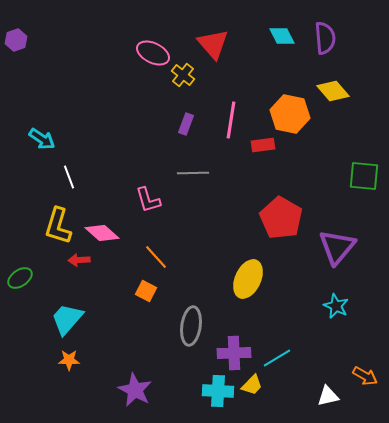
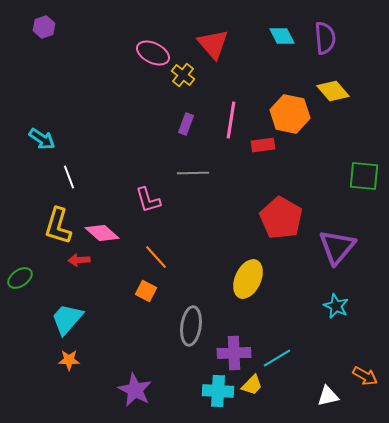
purple hexagon: moved 28 px right, 13 px up
